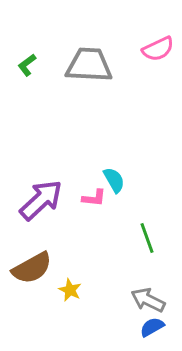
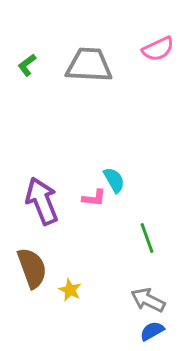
purple arrow: moved 1 px right, 1 px down; rotated 69 degrees counterclockwise
brown semicircle: rotated 81 degrees counterclockwise
blue semicircle: moved 4 px down
